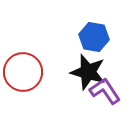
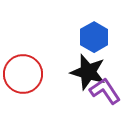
blue hexagon: rotated 20 degrees clockwise
red circle: moved 2 px down
